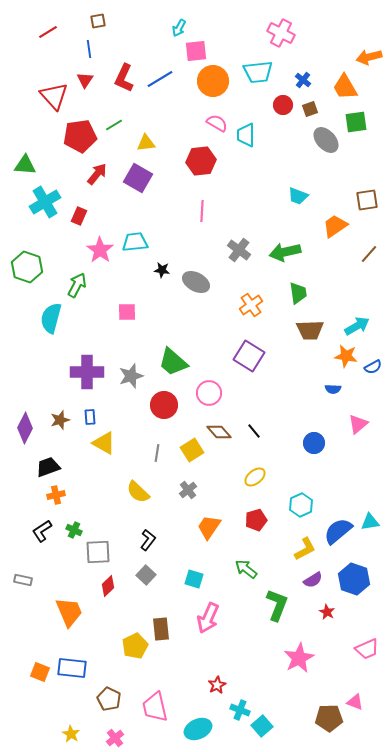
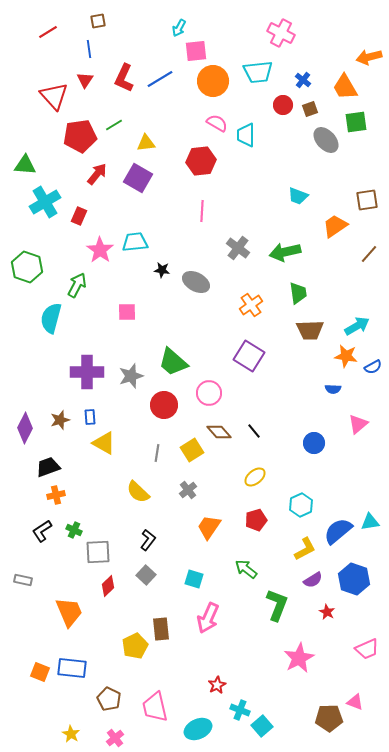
gray cross at (239, 250): moved 1 px left, 2 px up
